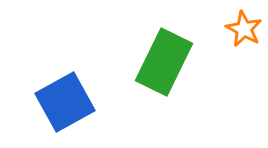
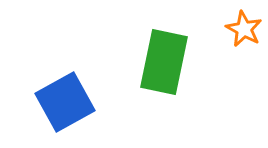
green rectangle: rotated 14 degrees counterclockwise
